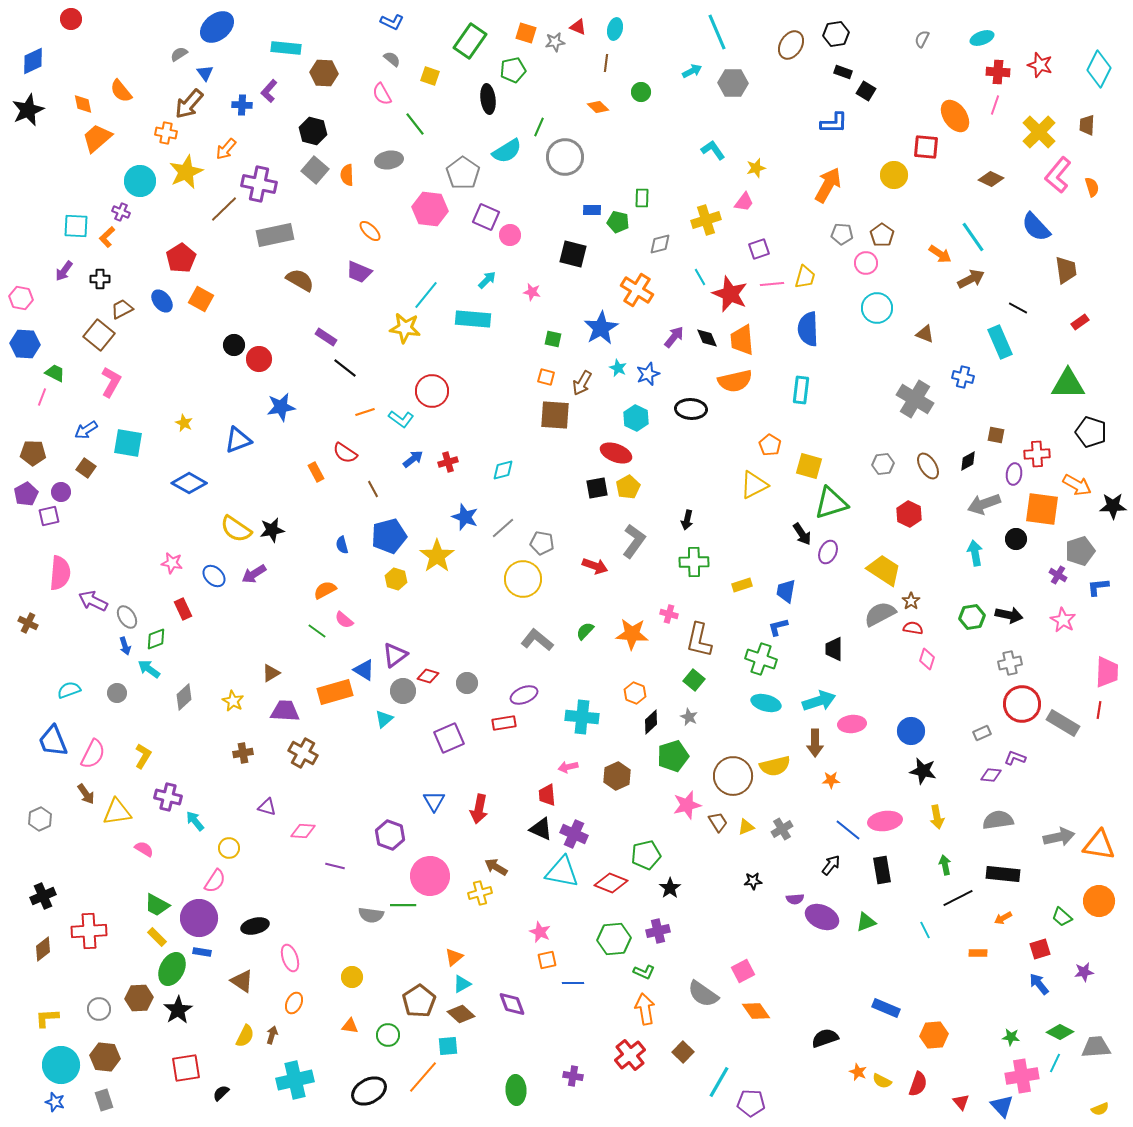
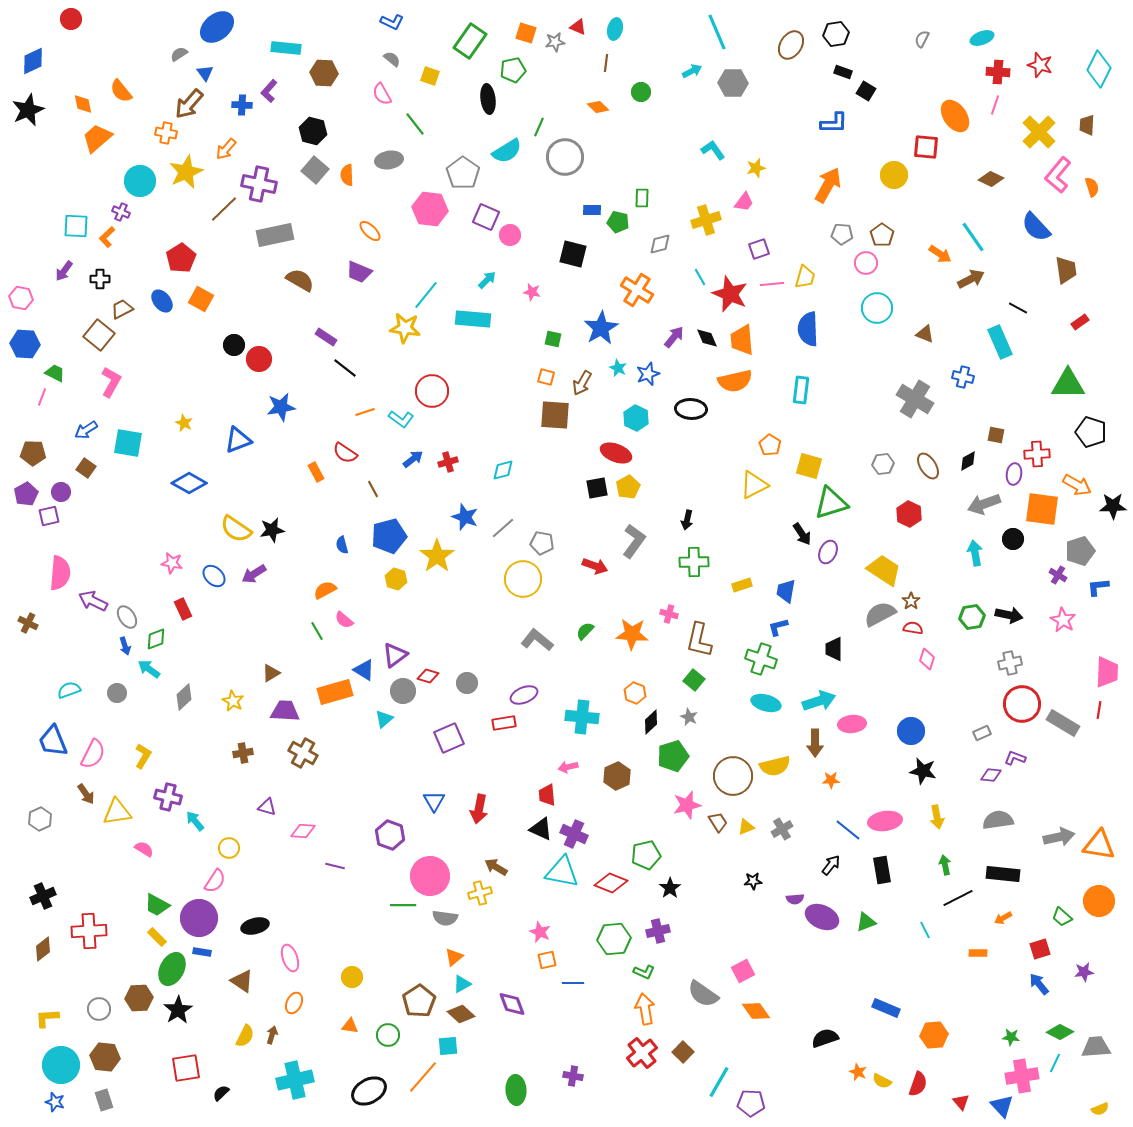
black circle at (1016, 539): moved 3 px left
green line at (317, 631): rotated 24 degrees clockwise
gray semicircle at (371, 915): moved 74 px right, 3 px down
red cross at (630, 1055): moved 12 px right, 2 px up
